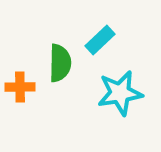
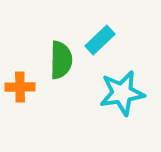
green semicircle: moved 1 px right, 3 px up
cyan star: moved 2 px right
